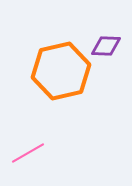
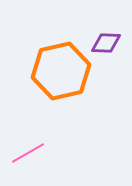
purple diamond: moved 3 px up
